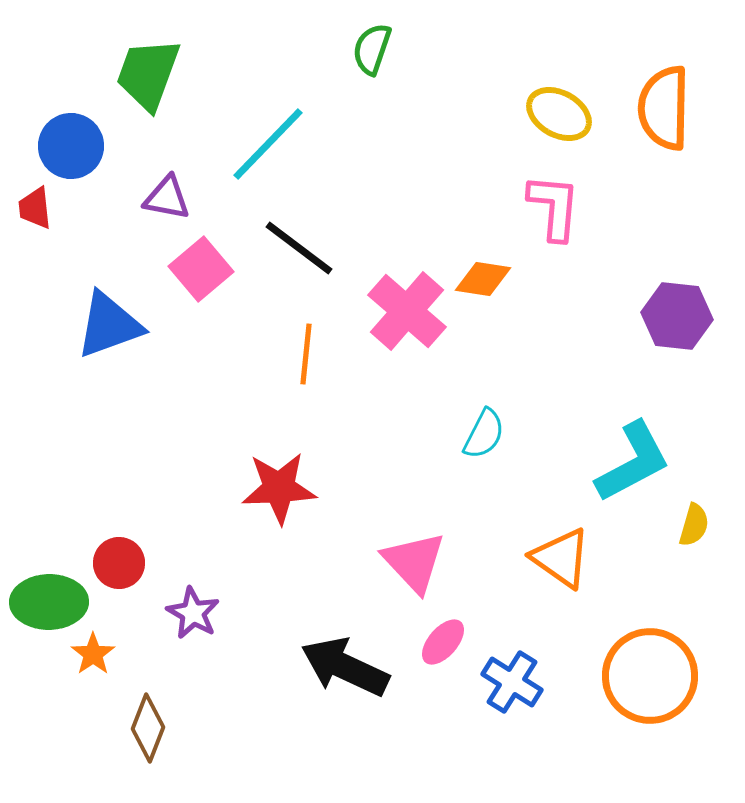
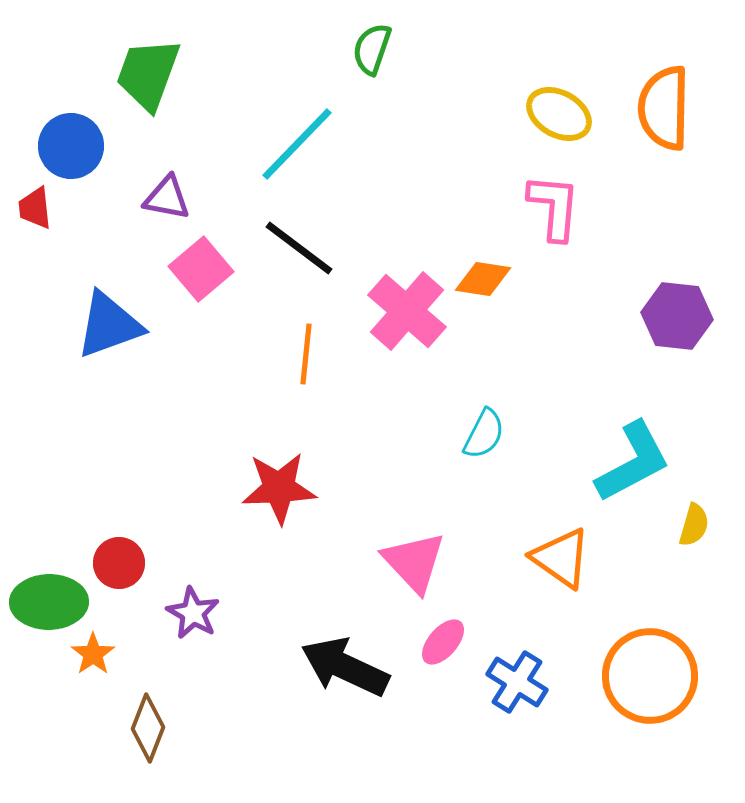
cyan line: moved 29 px right
blue cross: moved 5 px right
